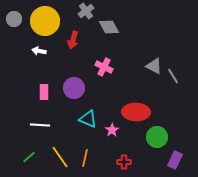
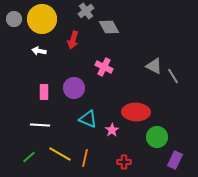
yellow circle: moved 3 px left, 2 px up
yellow line: moved 3 px up; rotated 25 degrees counterclockwise
